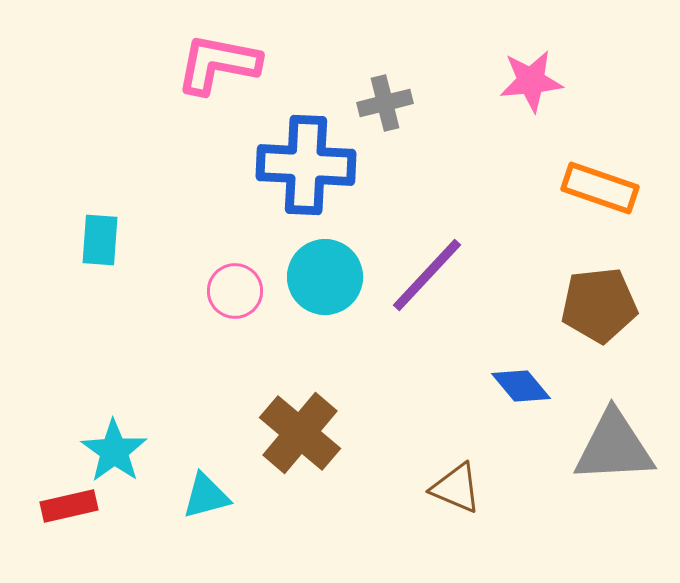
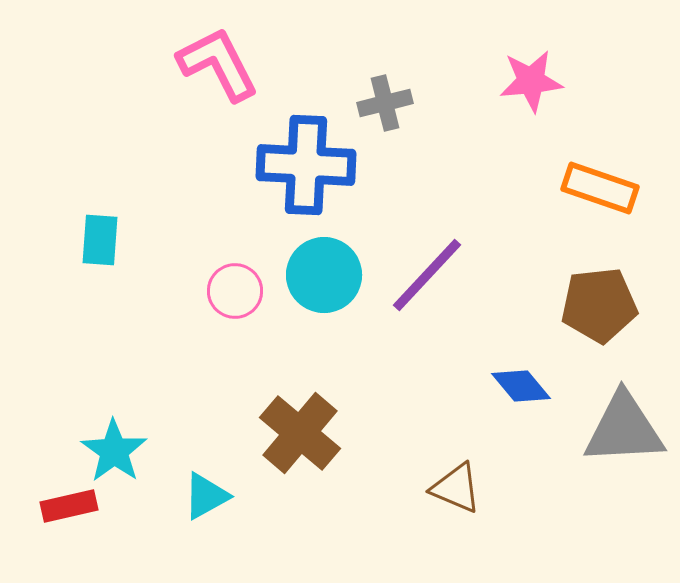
pink L-shape: rotated 52 degrees clockwise
cyan circle: moved 1 px left, 2 px up
gray triangle: moved 10 px right, 18 px up
cyan triangle: rotated 14 degrees counterclockwise
